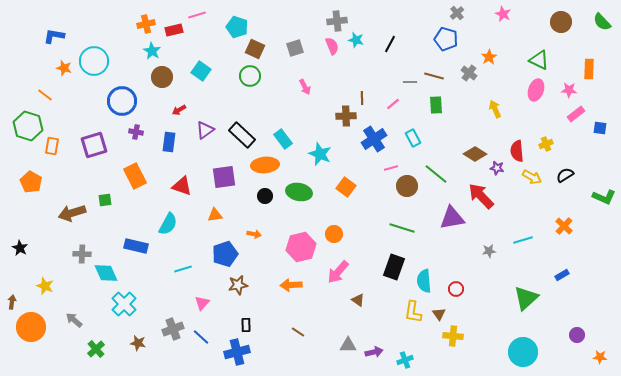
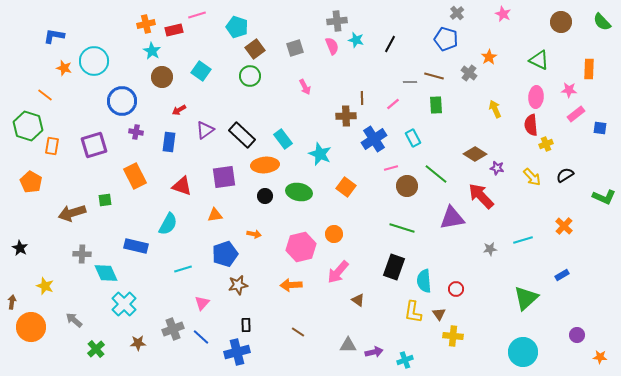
brown square at (255, 49): rotated 30 degrees clockwise
pink ellipse at (536, 90): moved 7 px down; rotated 15 degrees counterclockwise
red semicircle at (517, 151): moved 14 px right, 26 px up
yellow arrow at (532, 177): rotated 18 degrees clockwise
gray star at (489, 251): moved 1 px right, 2 px up
brown star at (138, 343): rotated 14 degrees counterclockwise
